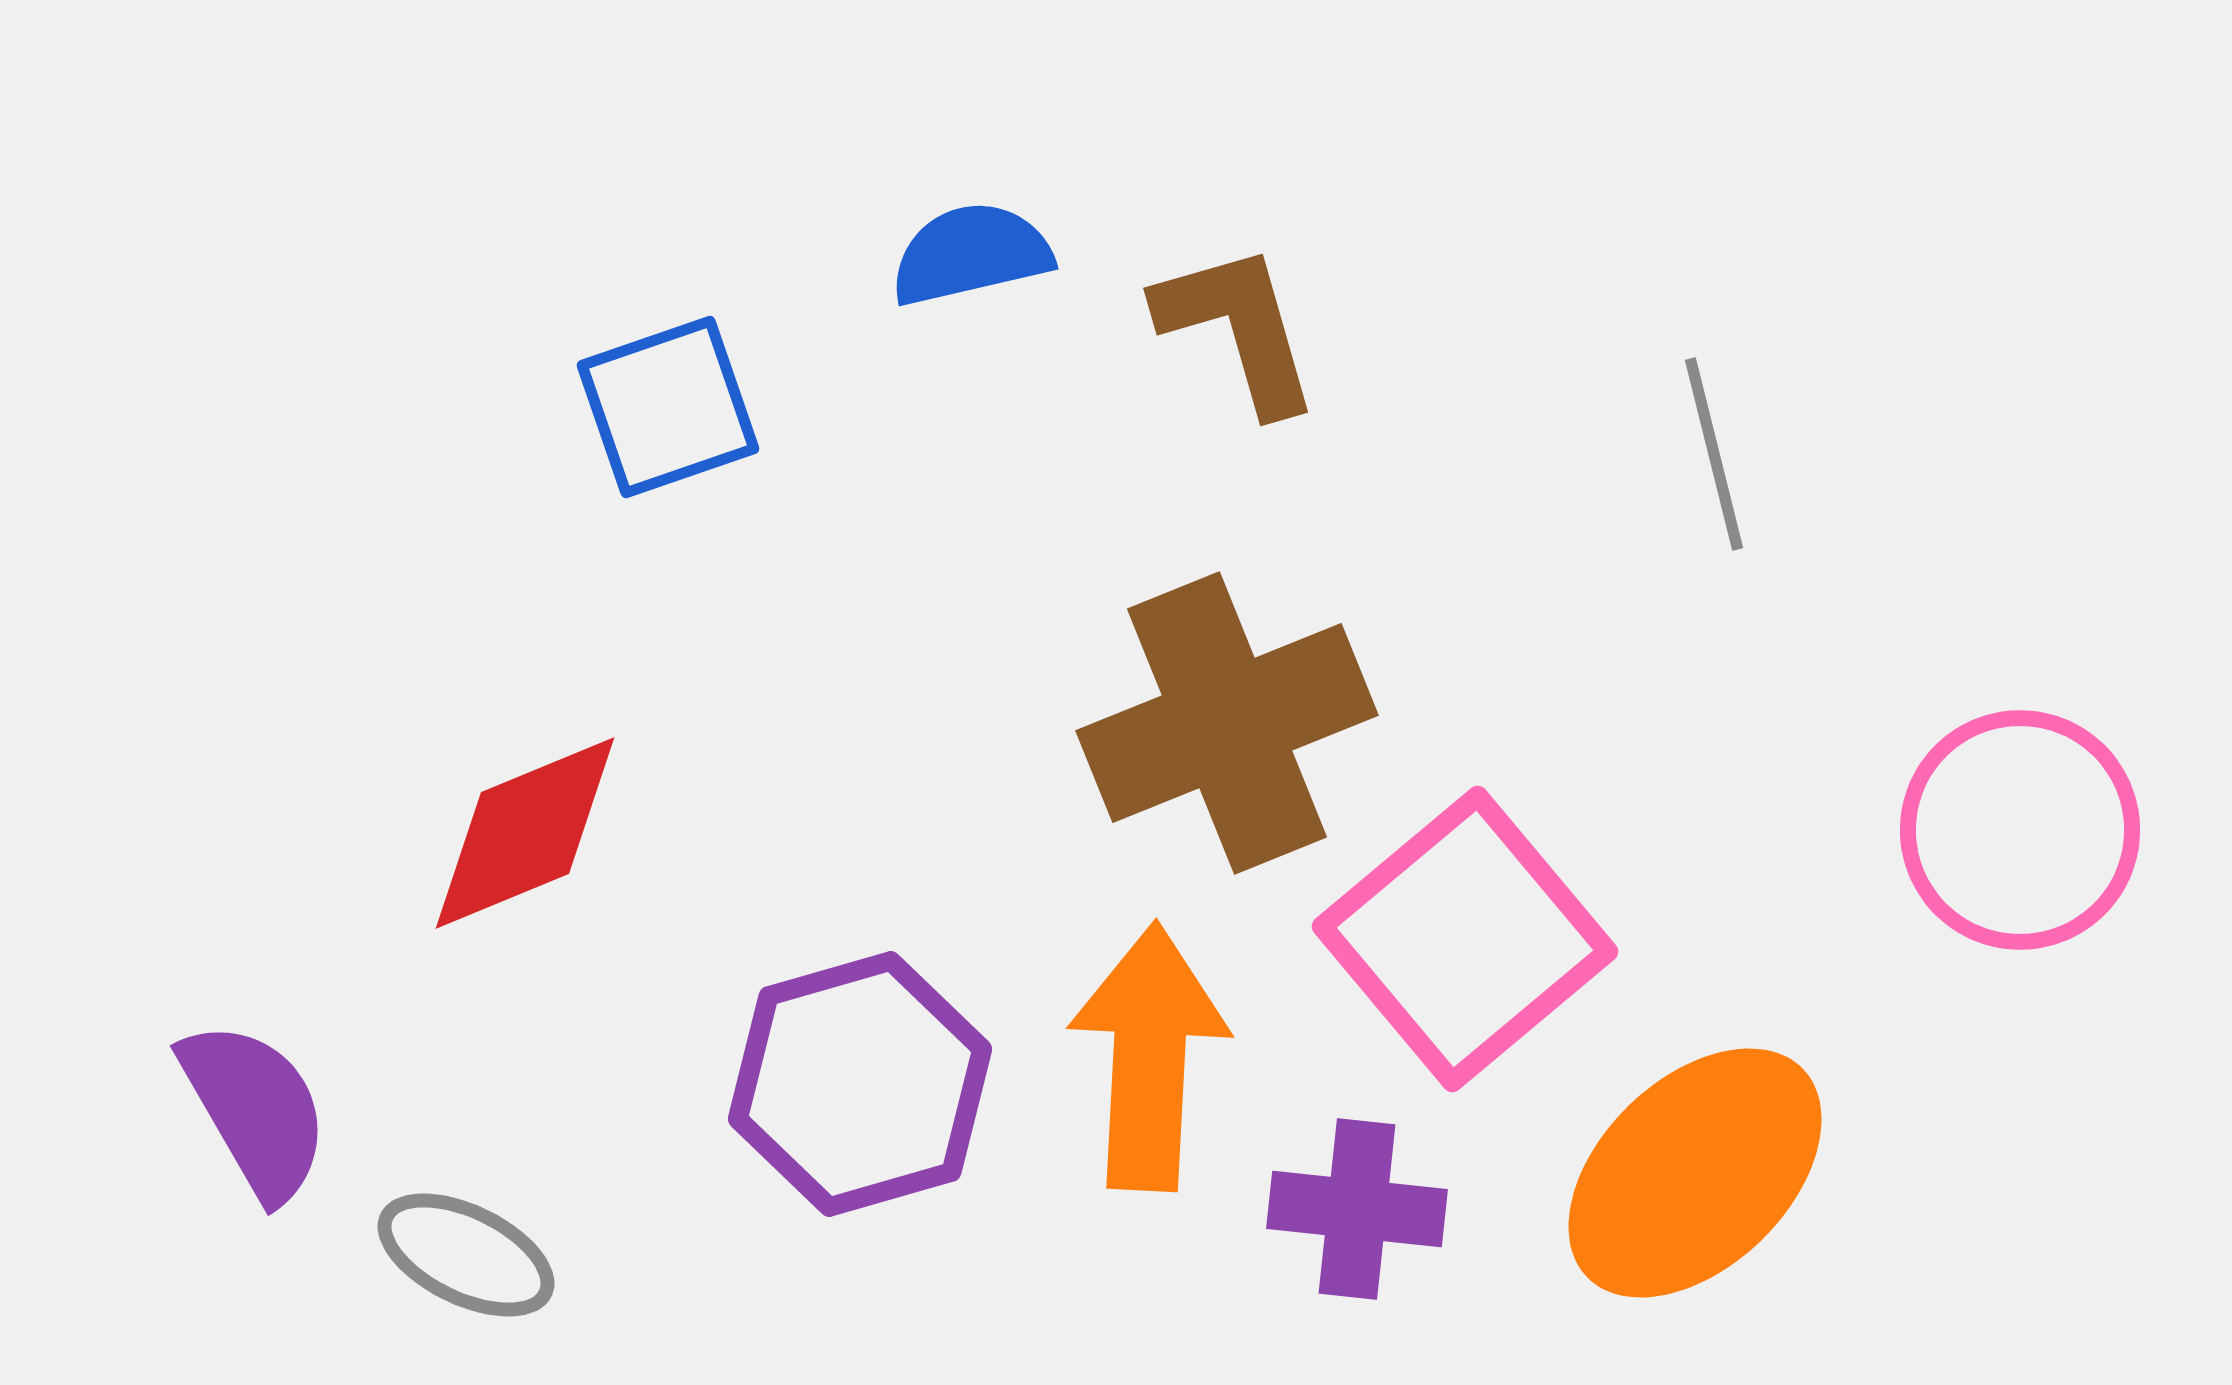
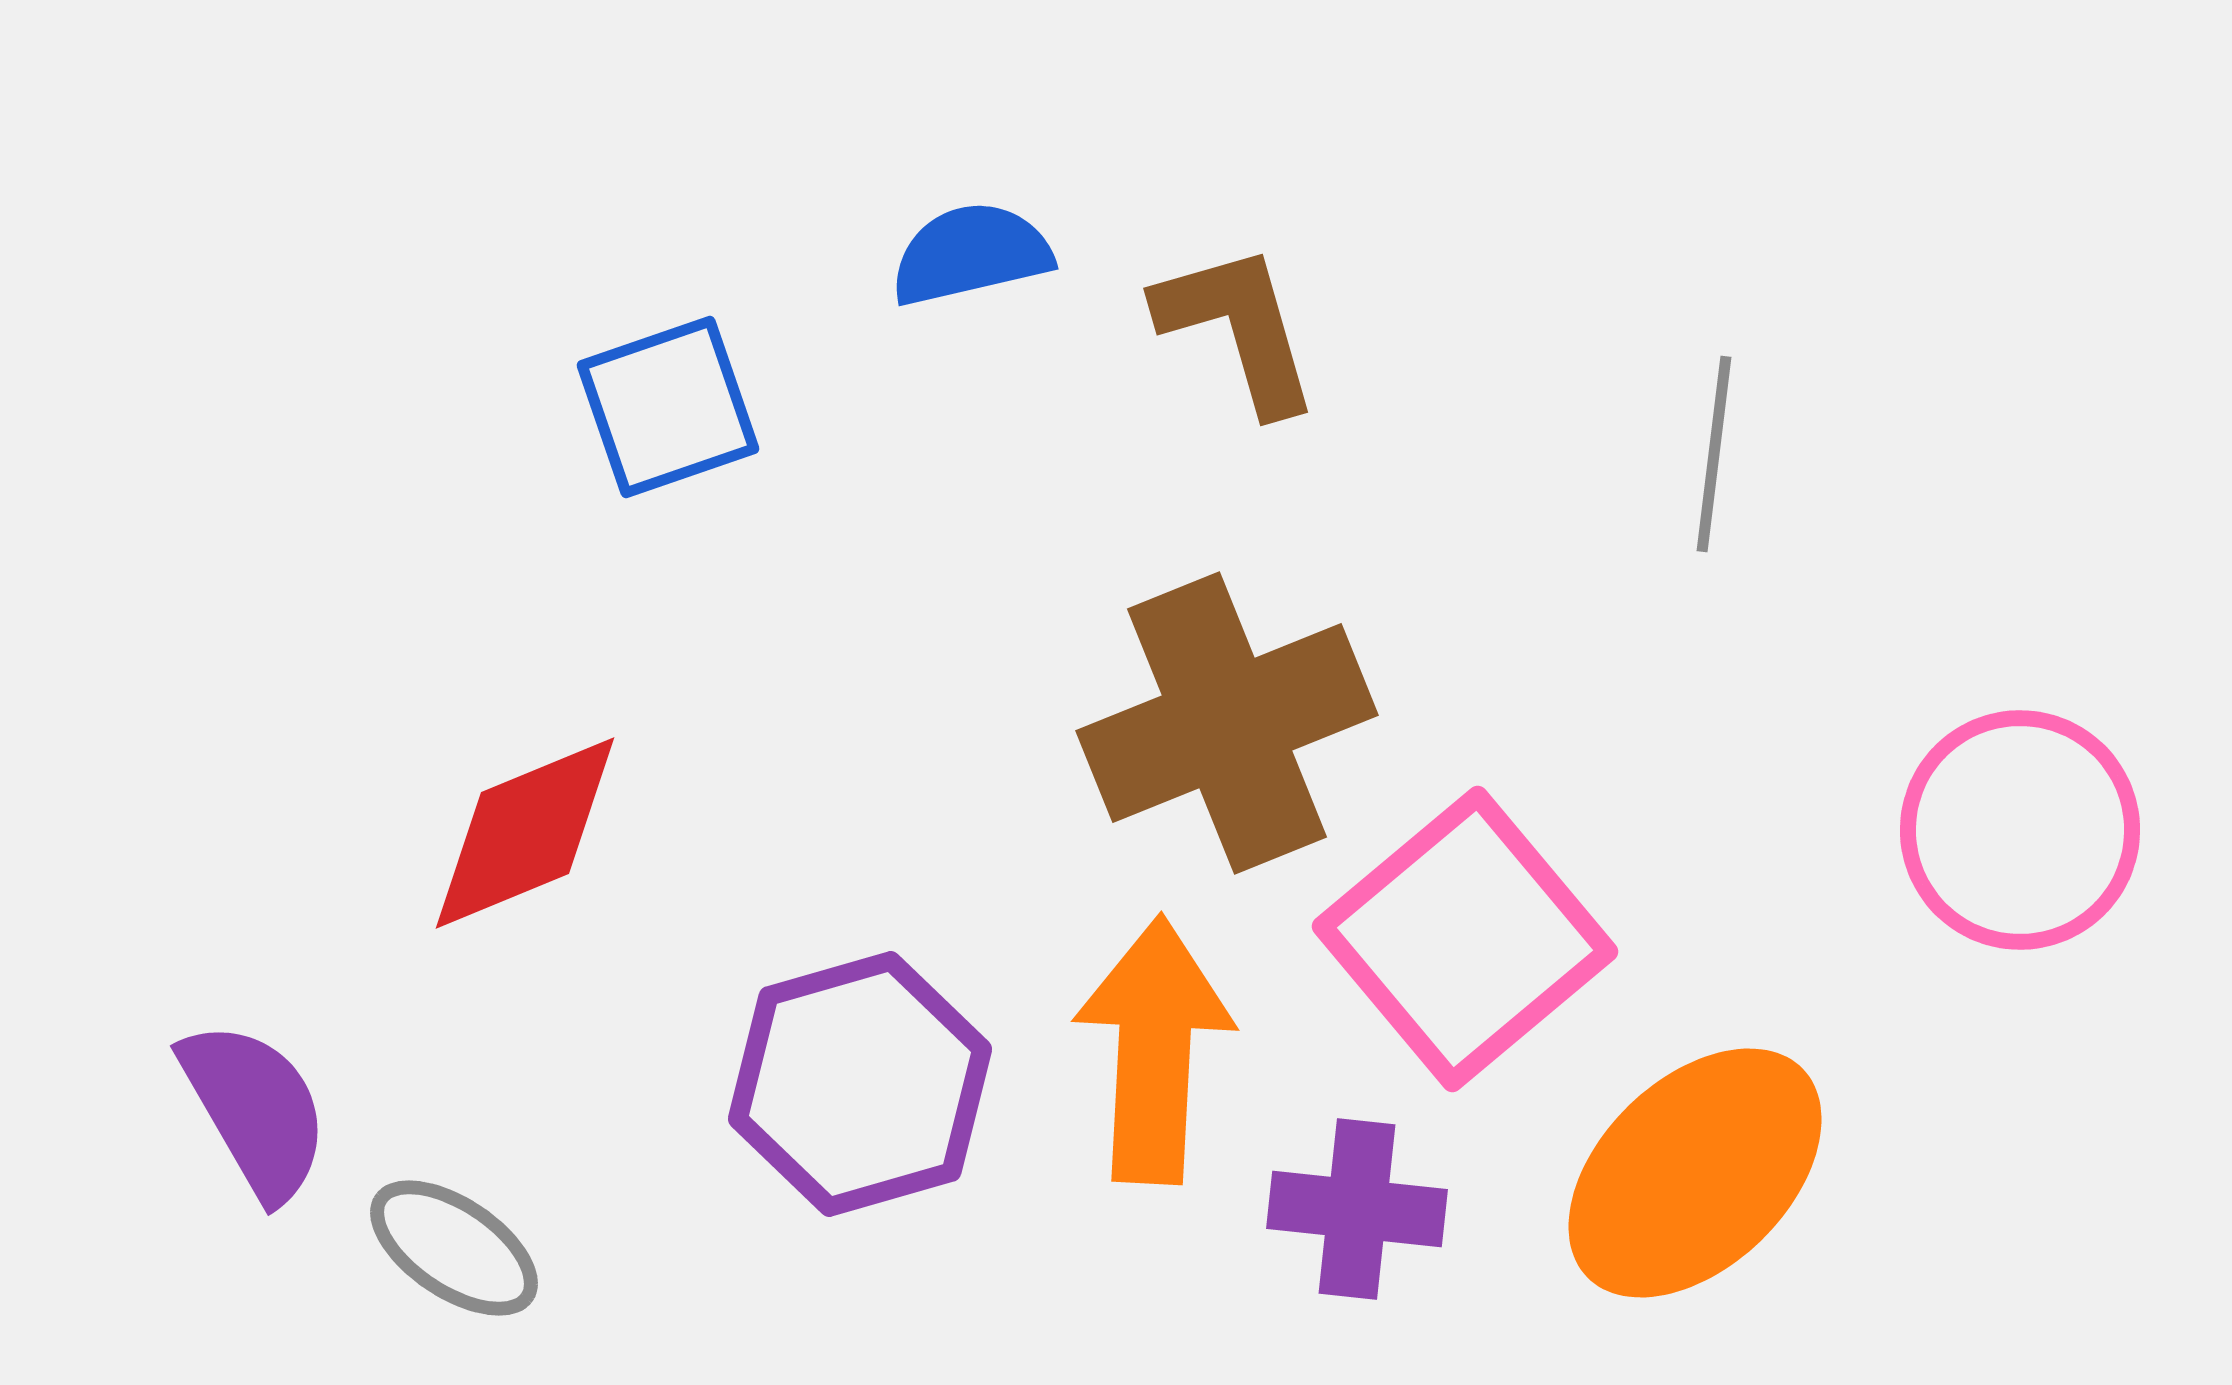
gray line: rotated 21 degrees clockwise
orange arrow: moved 5 px right, 7 px up
gray ellipse: moved 12 px left, 7 px up; rotated 8 degrees clockwise
